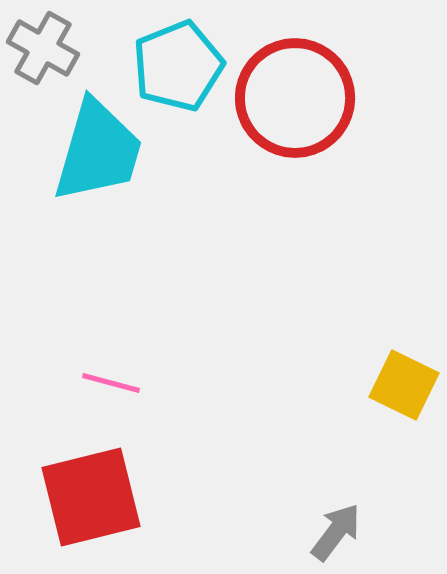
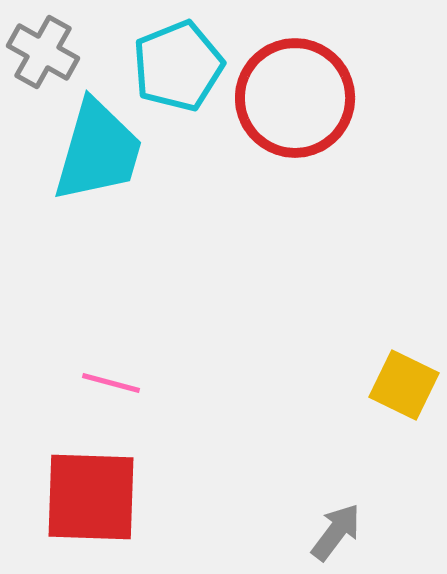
gray cross: moved 4 px down
red square: rotated 16 degrees clockwise
